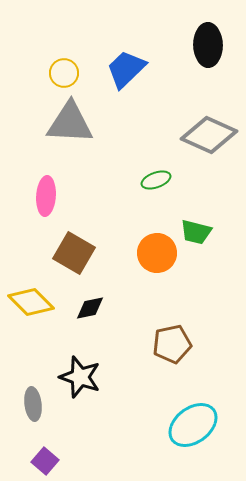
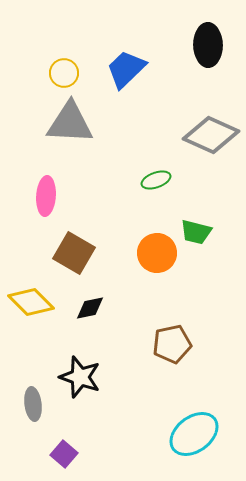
gray diamond: moved 2 px right
cyan ellipse: moved 1 px right, 9 px down
purple square: moved 19 px right, 7 px up
